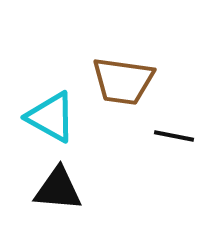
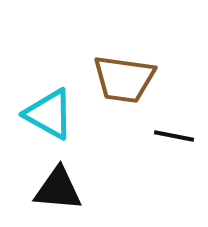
brown trapezoid: moved 1 px right, 2 px up
cyan triangle: moved 2 px left, 3 px up
